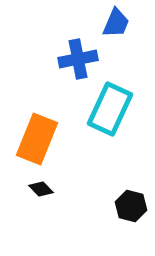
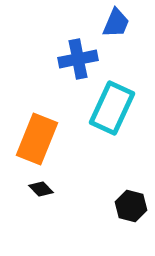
cyan rectangle: moved 2 px right, 1 px up
